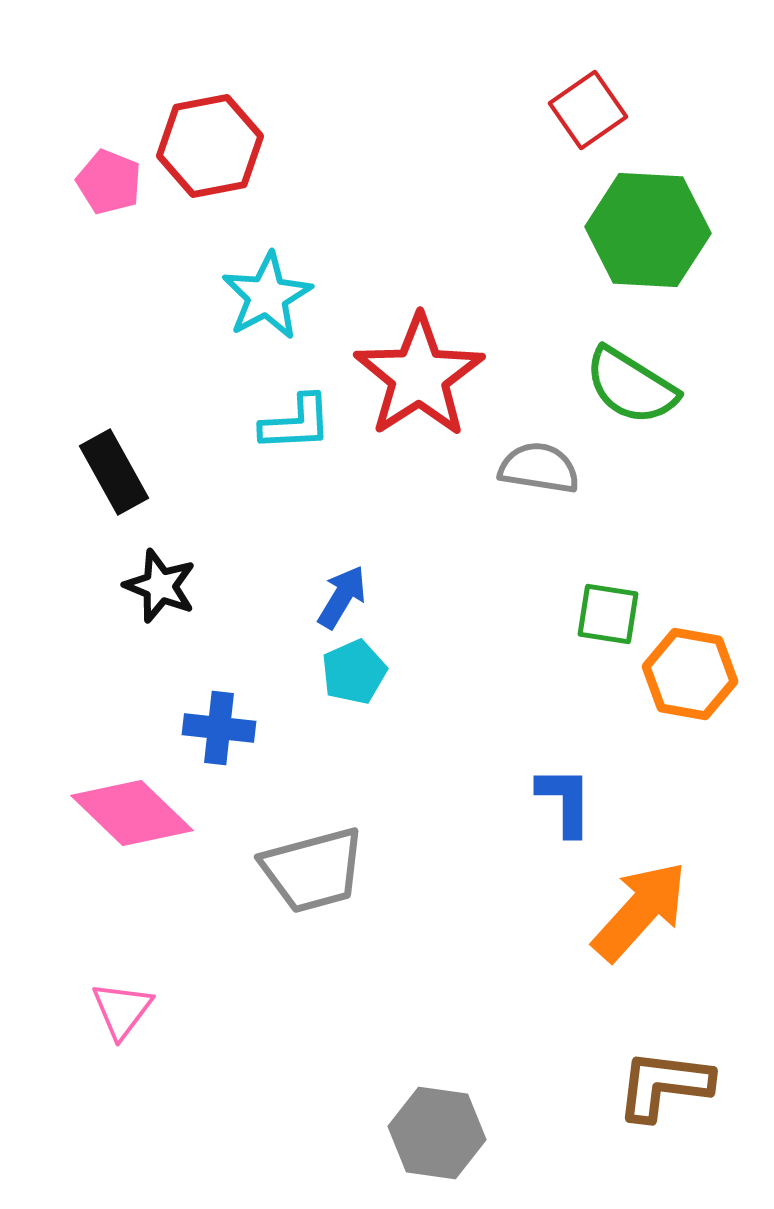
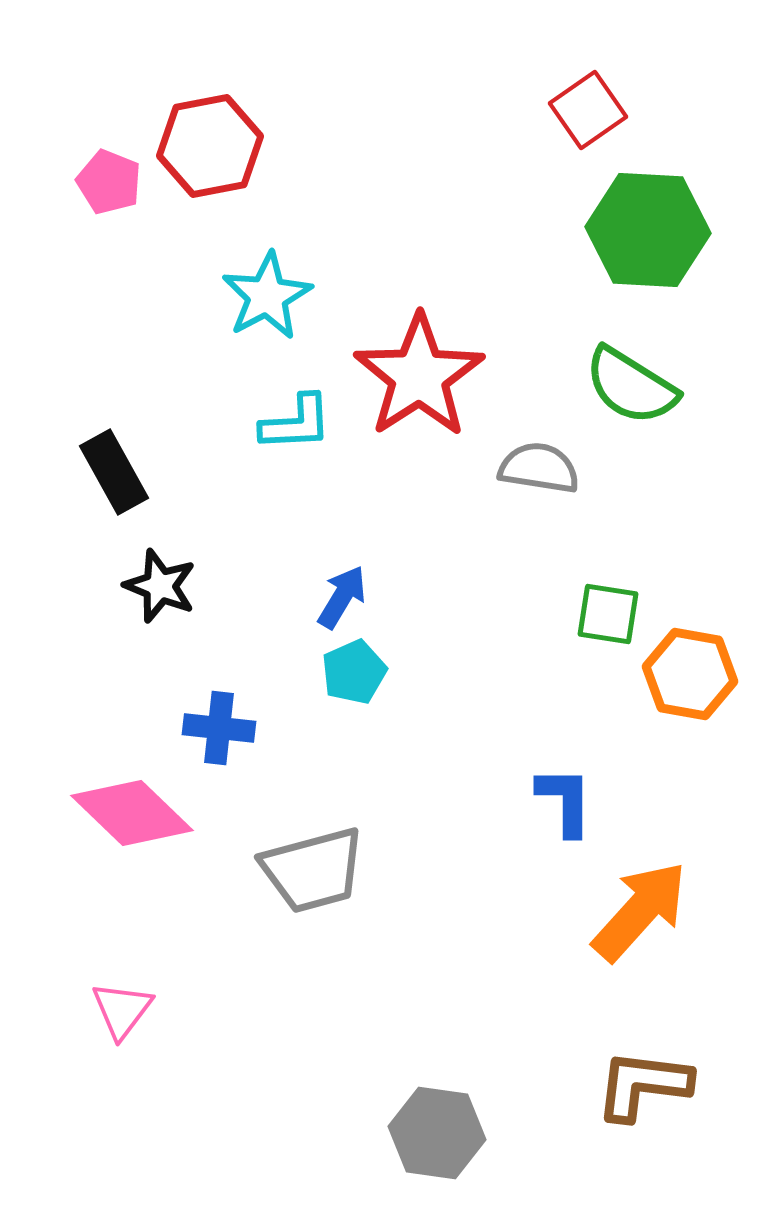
brown L-shape: moved 21 px left
